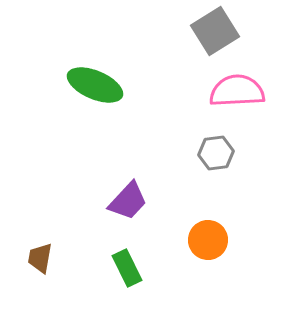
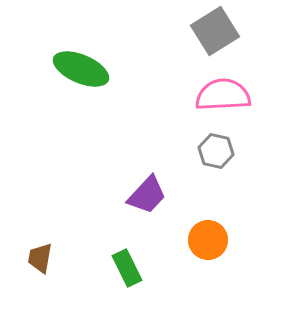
green ellipse: moved 14 px left, 16 px up
pink semicircle: moved 14 px left, 4 px down
gray hexagon: moved 2 px up; rotated 20 degrees clockwise
purple trapezoid: moved 19 px right, 6 px up
